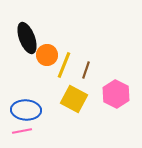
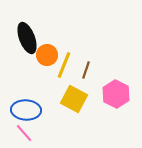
pink line: moved 2 px right, 2 px down; rotated 60 degrees clockwise
